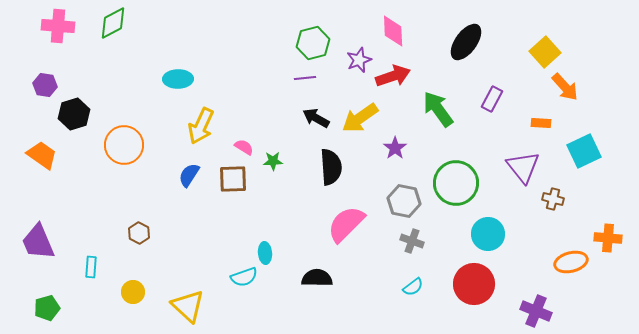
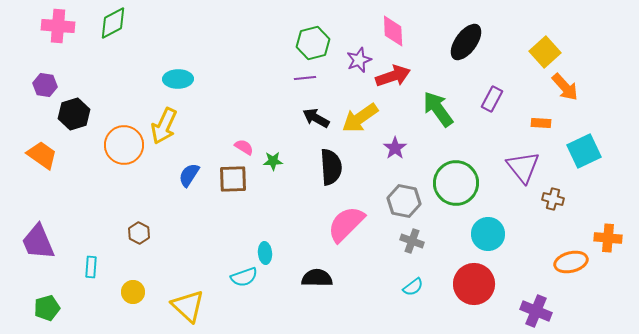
yellow arrow at (201, 126): moved 37 px left
